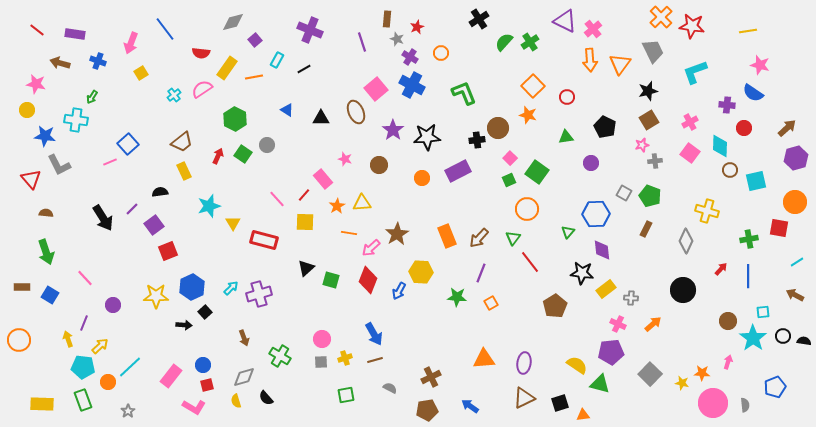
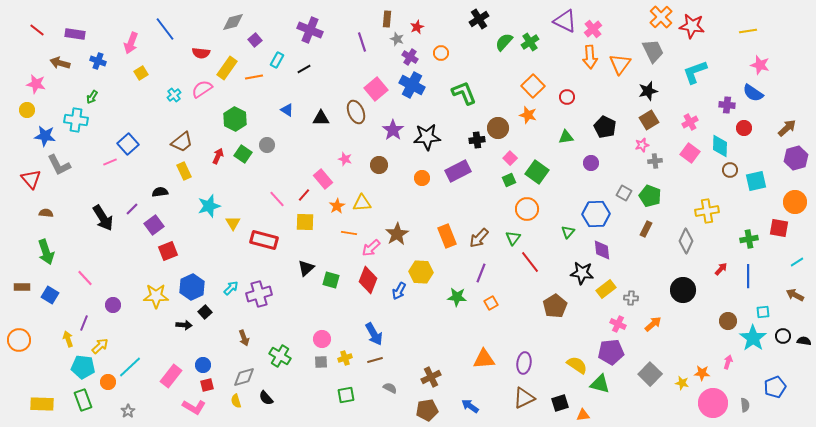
orange arrow at (590, 60): moved 3 px up
yellow cross at (707, 211): rotated 25 degrees counterclockwise
